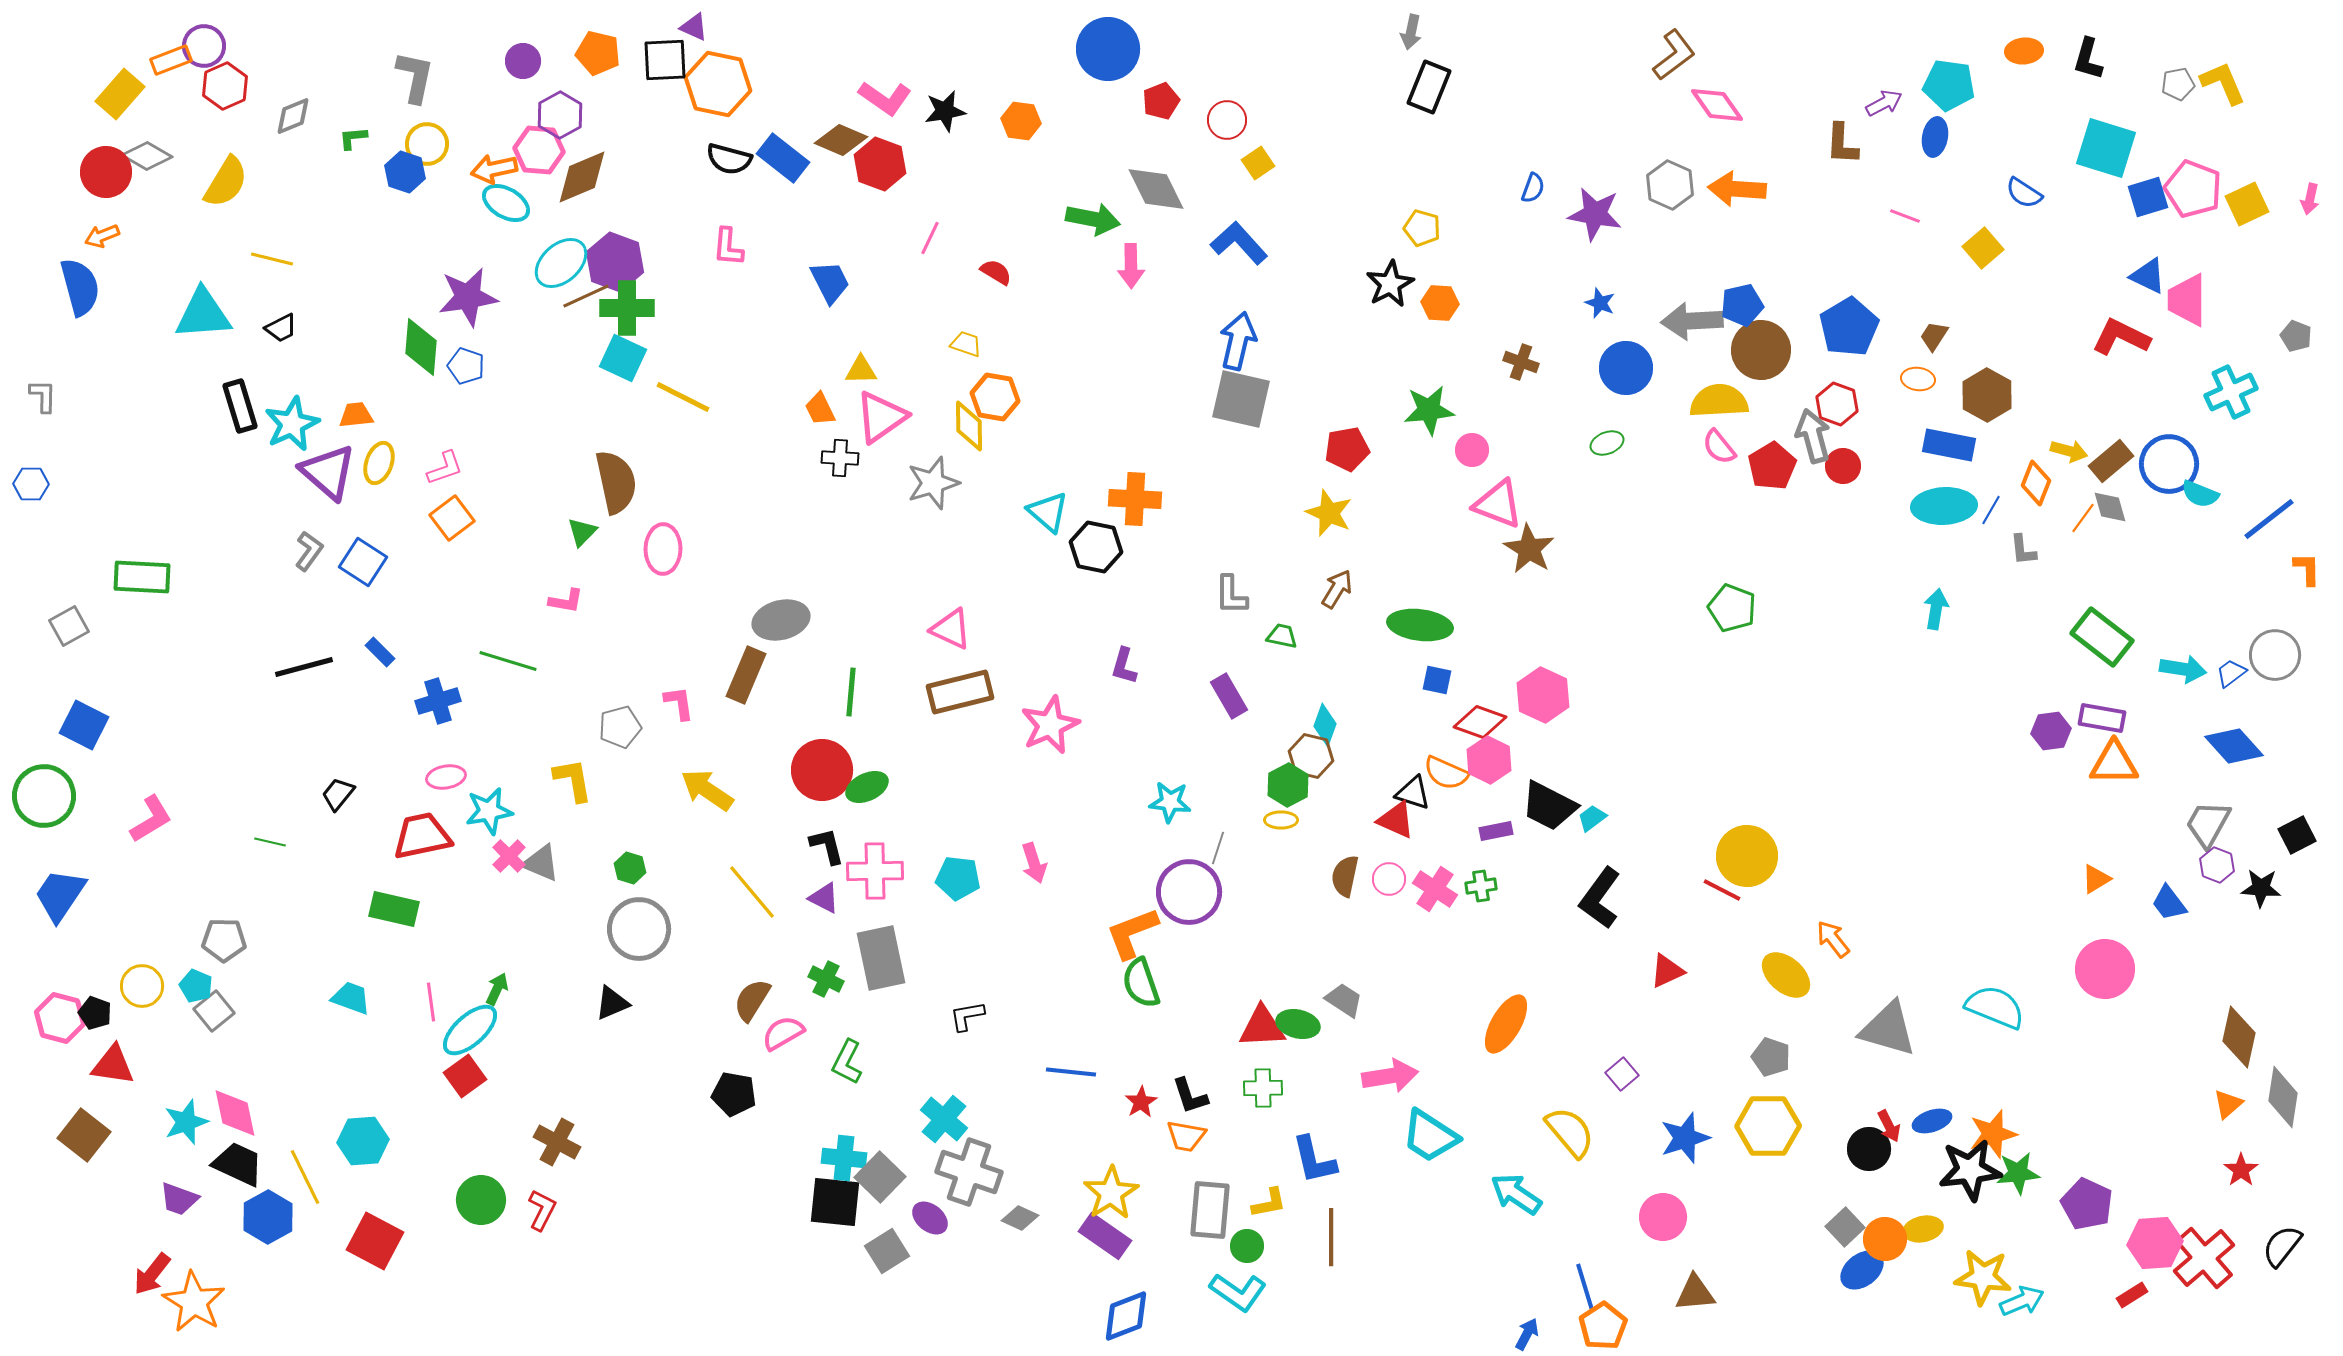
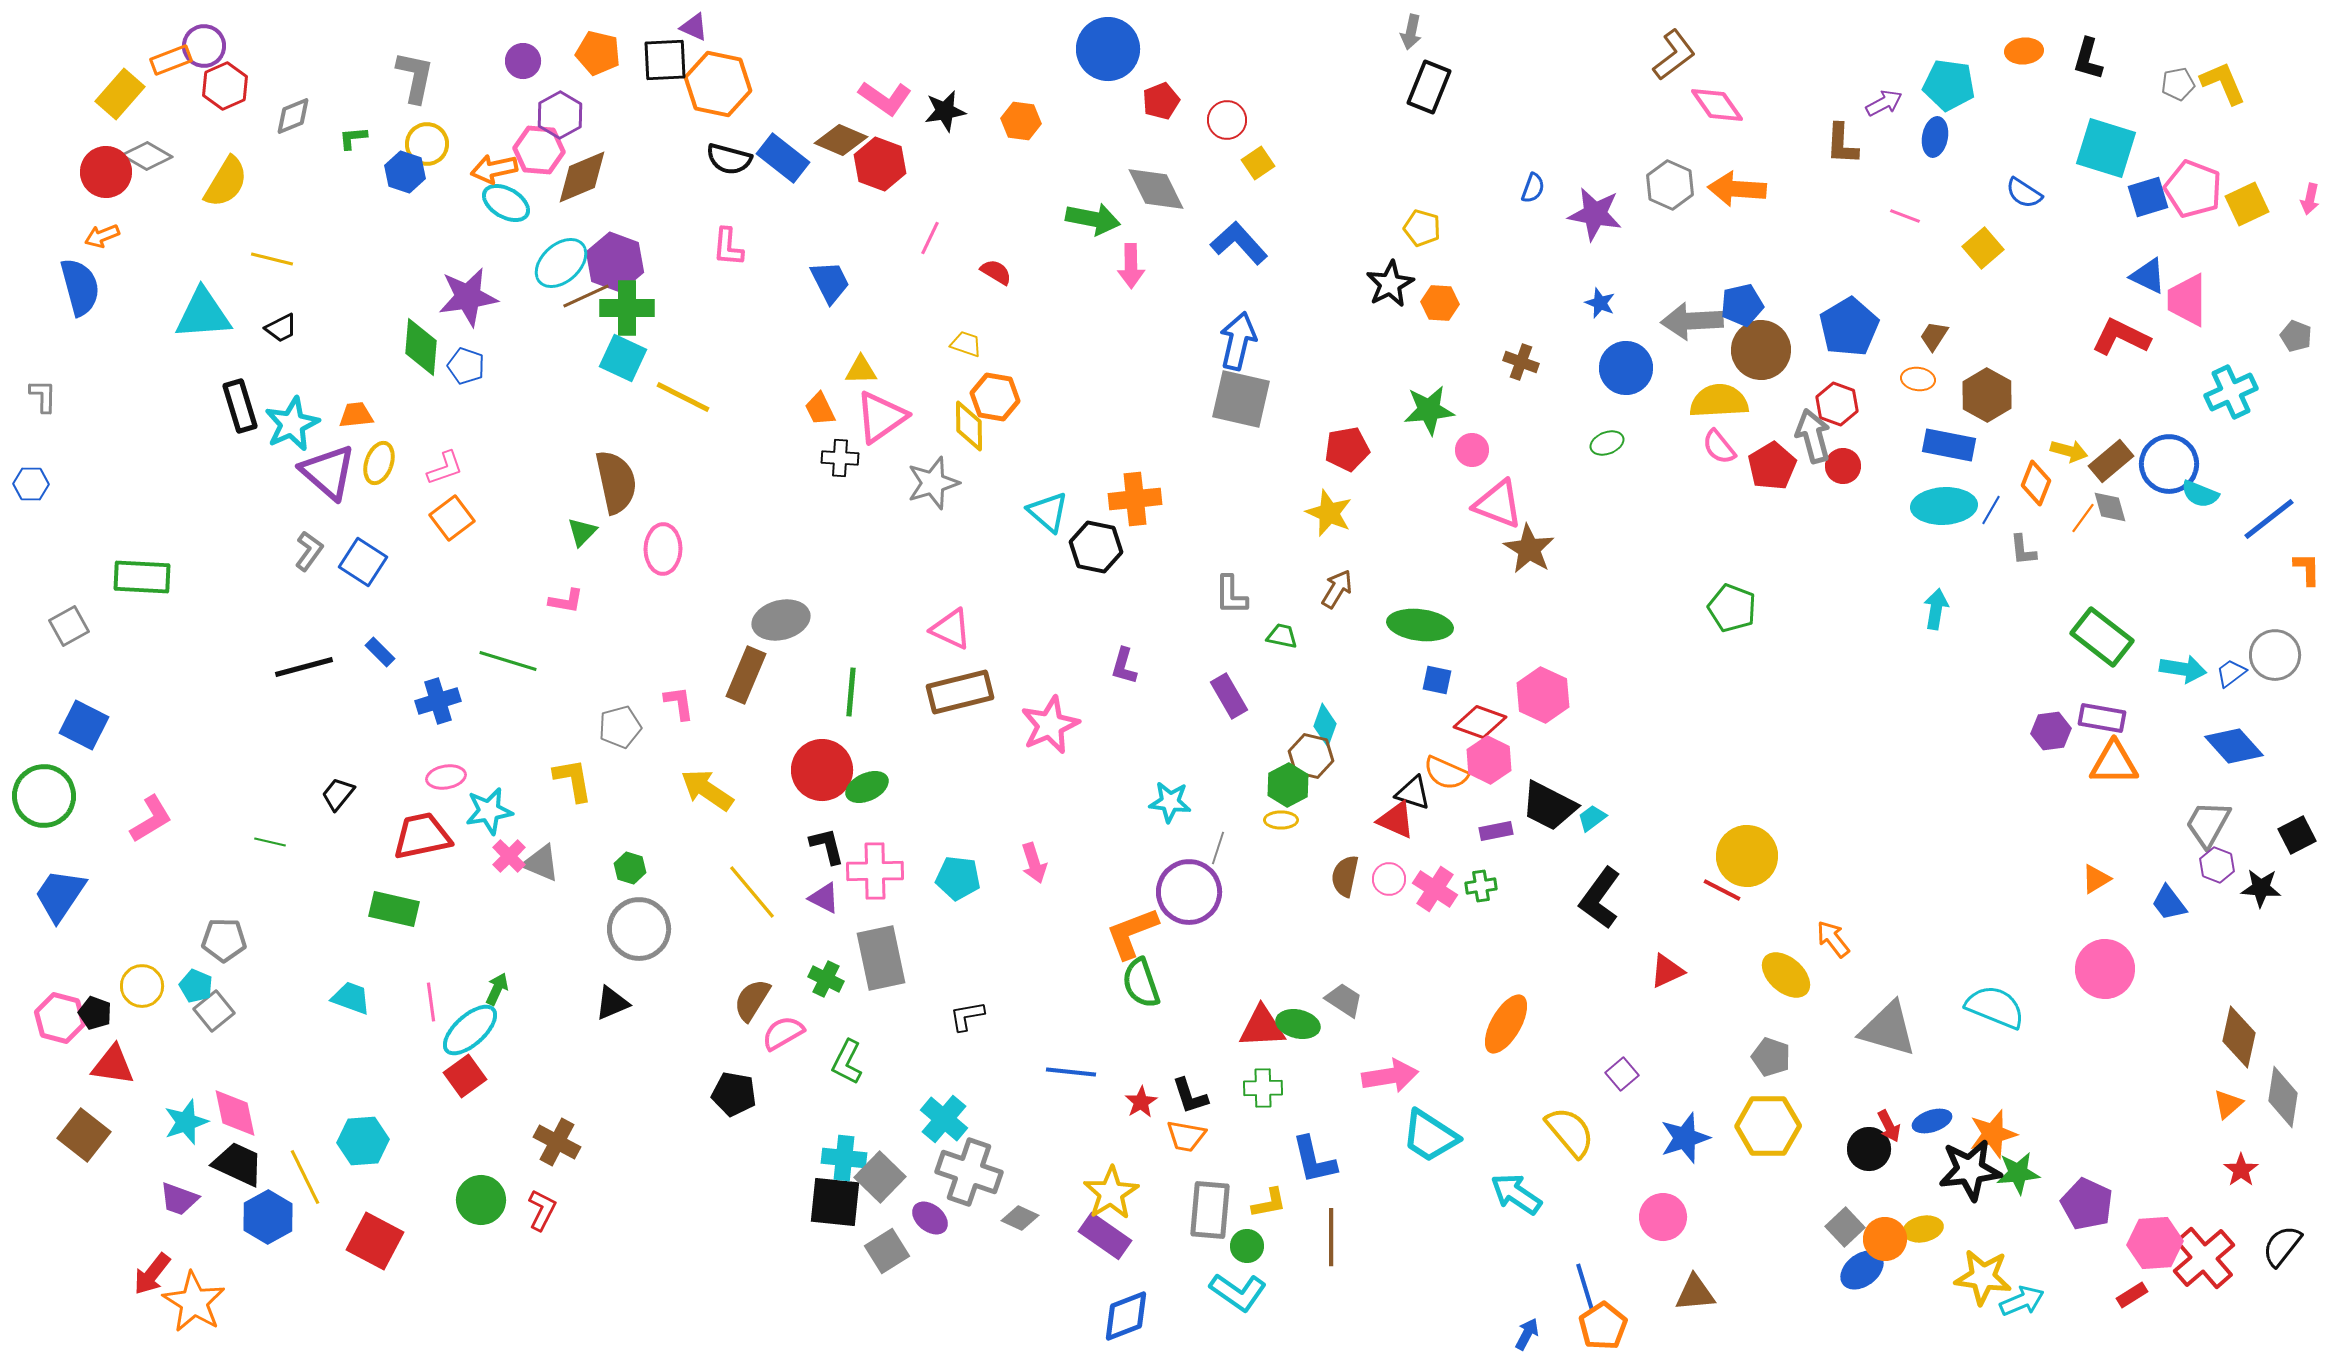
orange cross at (1135, 499): rotated 9 degrees counterclockwise
